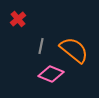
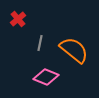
gray line: moved 1 px left, 3 px up
pink diamond: moved 5 px left, 3 px down
